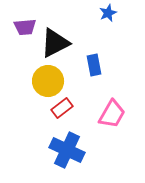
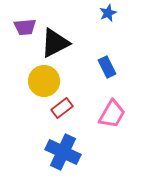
blue rectangle: moved 13 px right, 2 px down; rotated 15 degrees counterclockwise
yellow circle: moved 4 px left
blue cross: moved 4 px left, 2 px down
